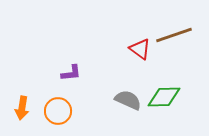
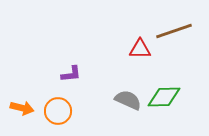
brown line: moved 4 px up
red triangle: rotated 35 degrees counterclockwise
purple L-shape: moved 1 px down
orange arrow: rotated 85 degrees counterclockwise
